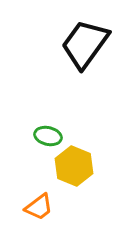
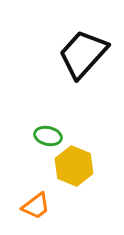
black trapezoid: moved 2 px left, 10 px down; rotated 6 degrees clockwise
orange trapezoid: moved 3 px left, 1 px up
